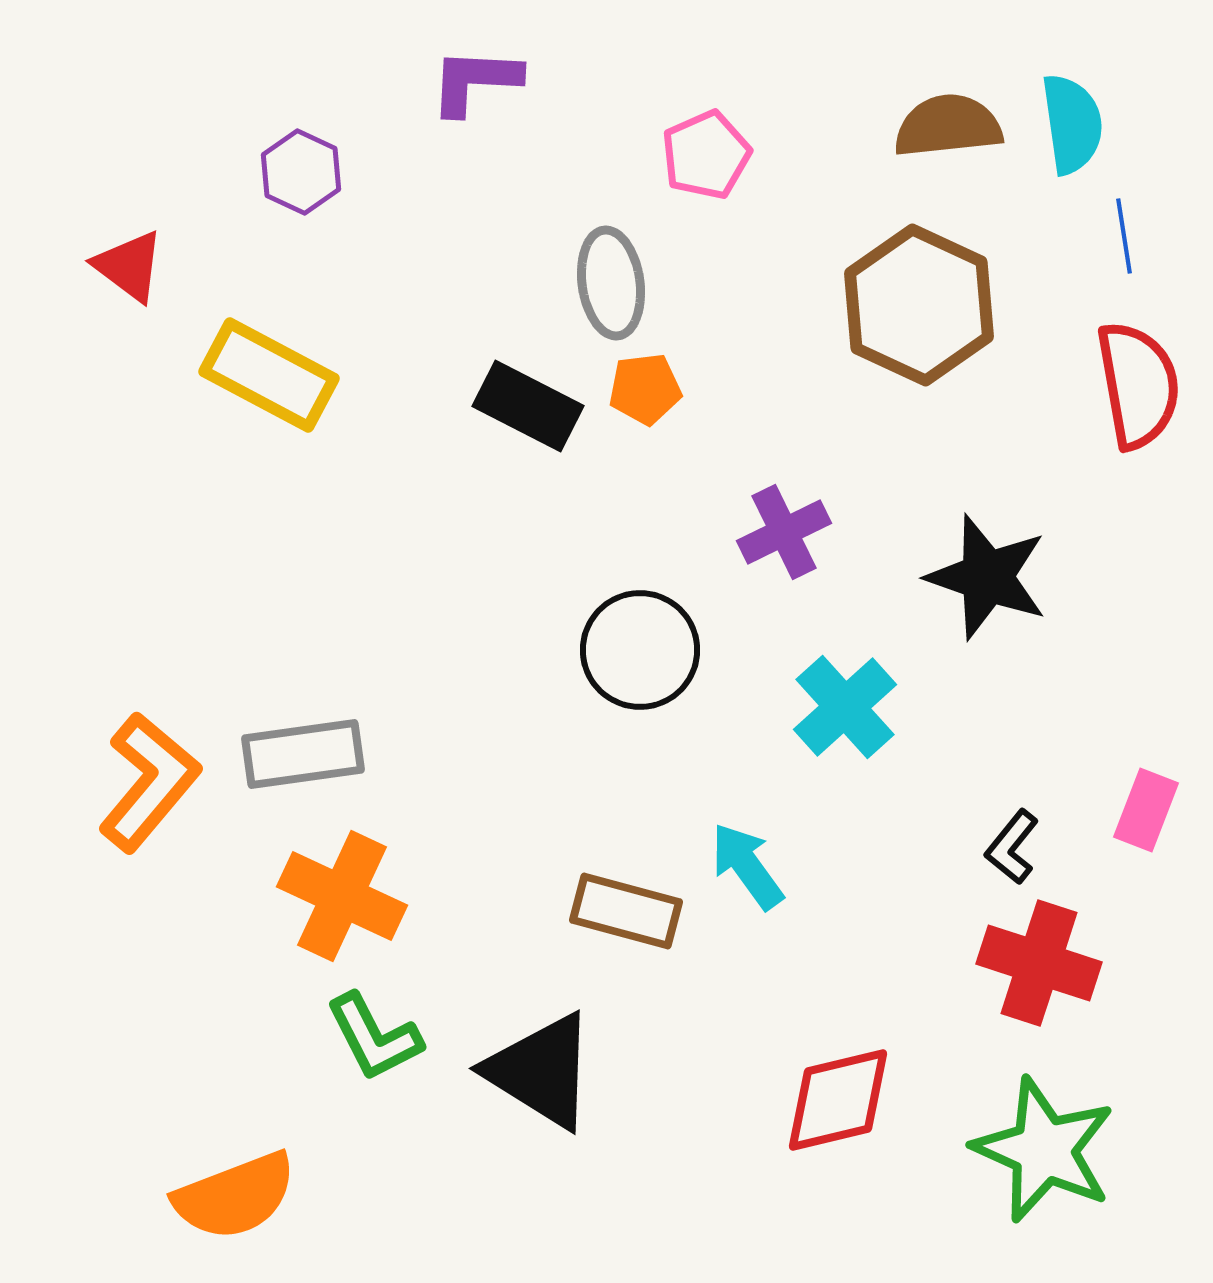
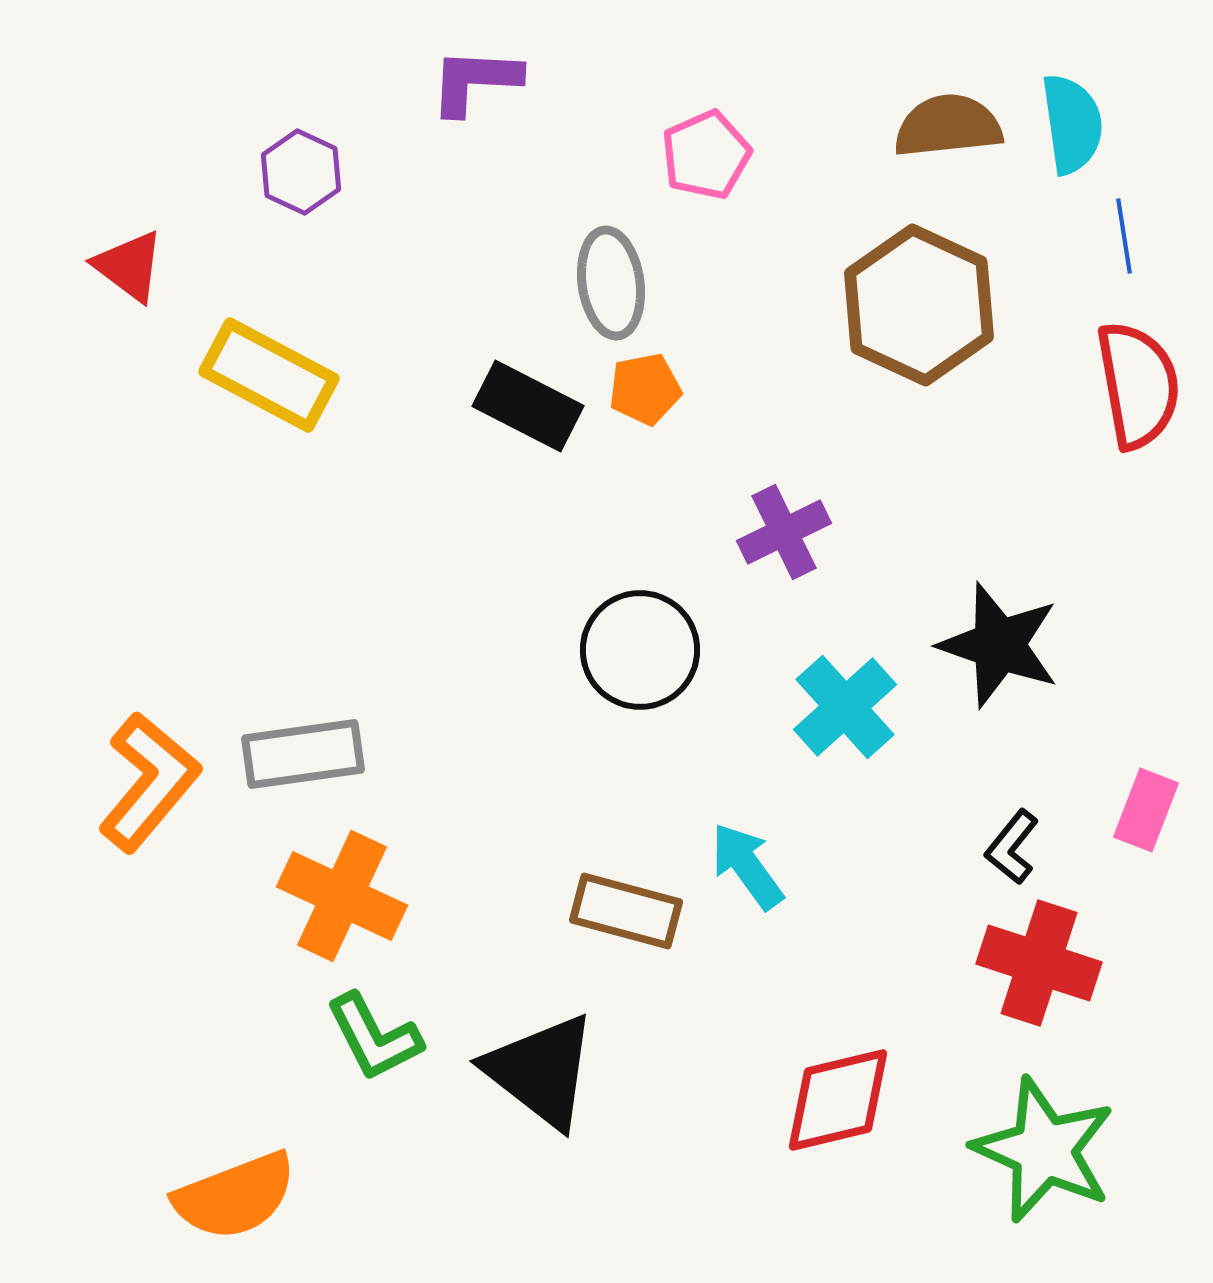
orange pentagon: rotated 4 degrees counterclockwise
black star: moved 12 px right, 68 px down
black triangle: rotated 6 degrees clockwise
